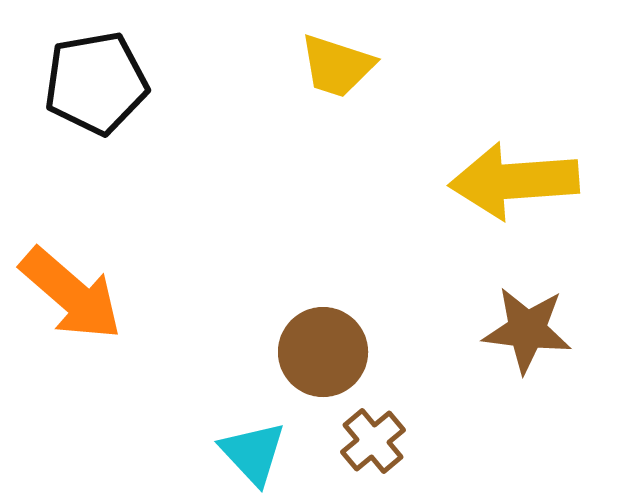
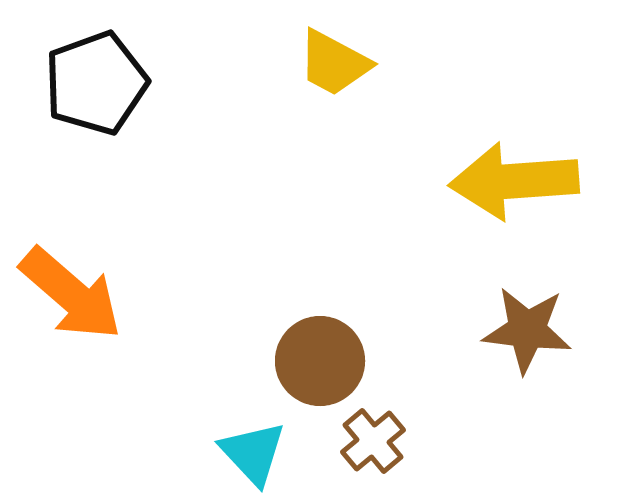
yellow trapezoid: moved 3 px left, 3 px up; rotated 10 degrees clockwise
black pentagon: rotated 10 degrees counterclockwise
brown circle: moved 3 px left, 9 px down
